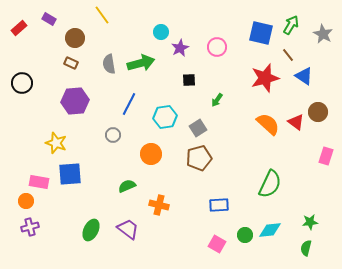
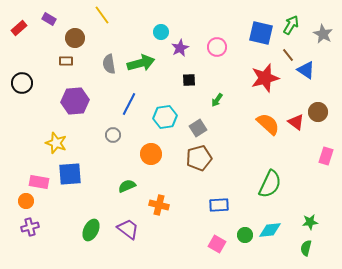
brown rectangle at (71, 63): moved 5 px left, 2 px up; rotated 24 degrees counterclockwise
blue triangle at (304, 76): moved 2 px right, 6 px up
